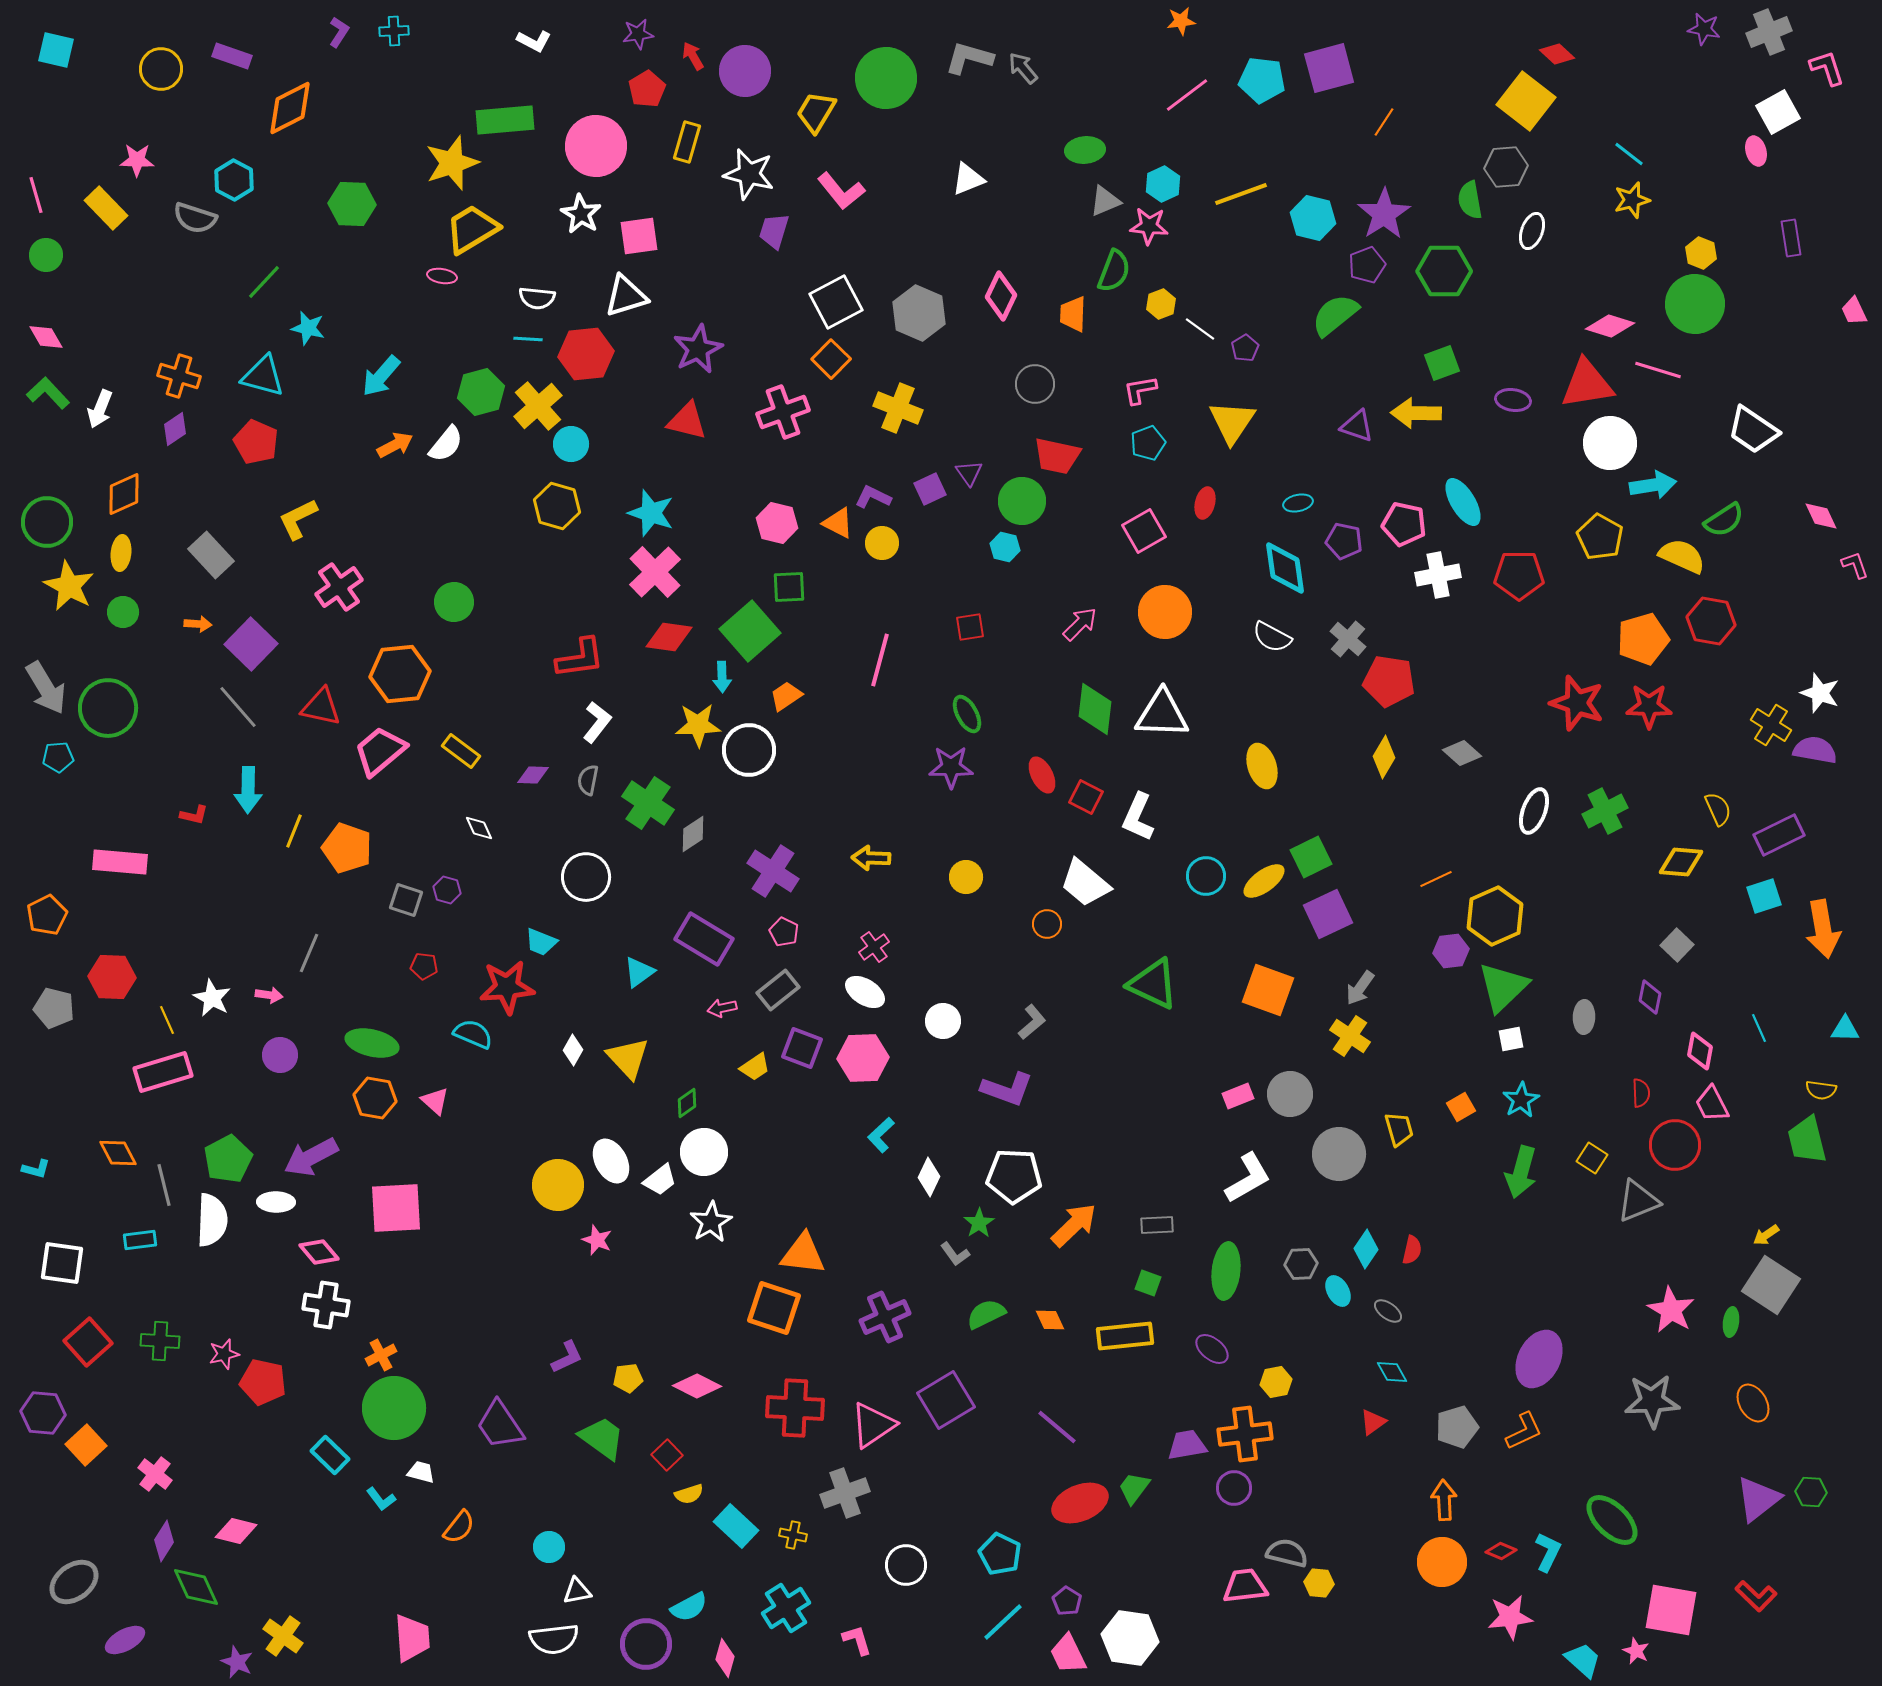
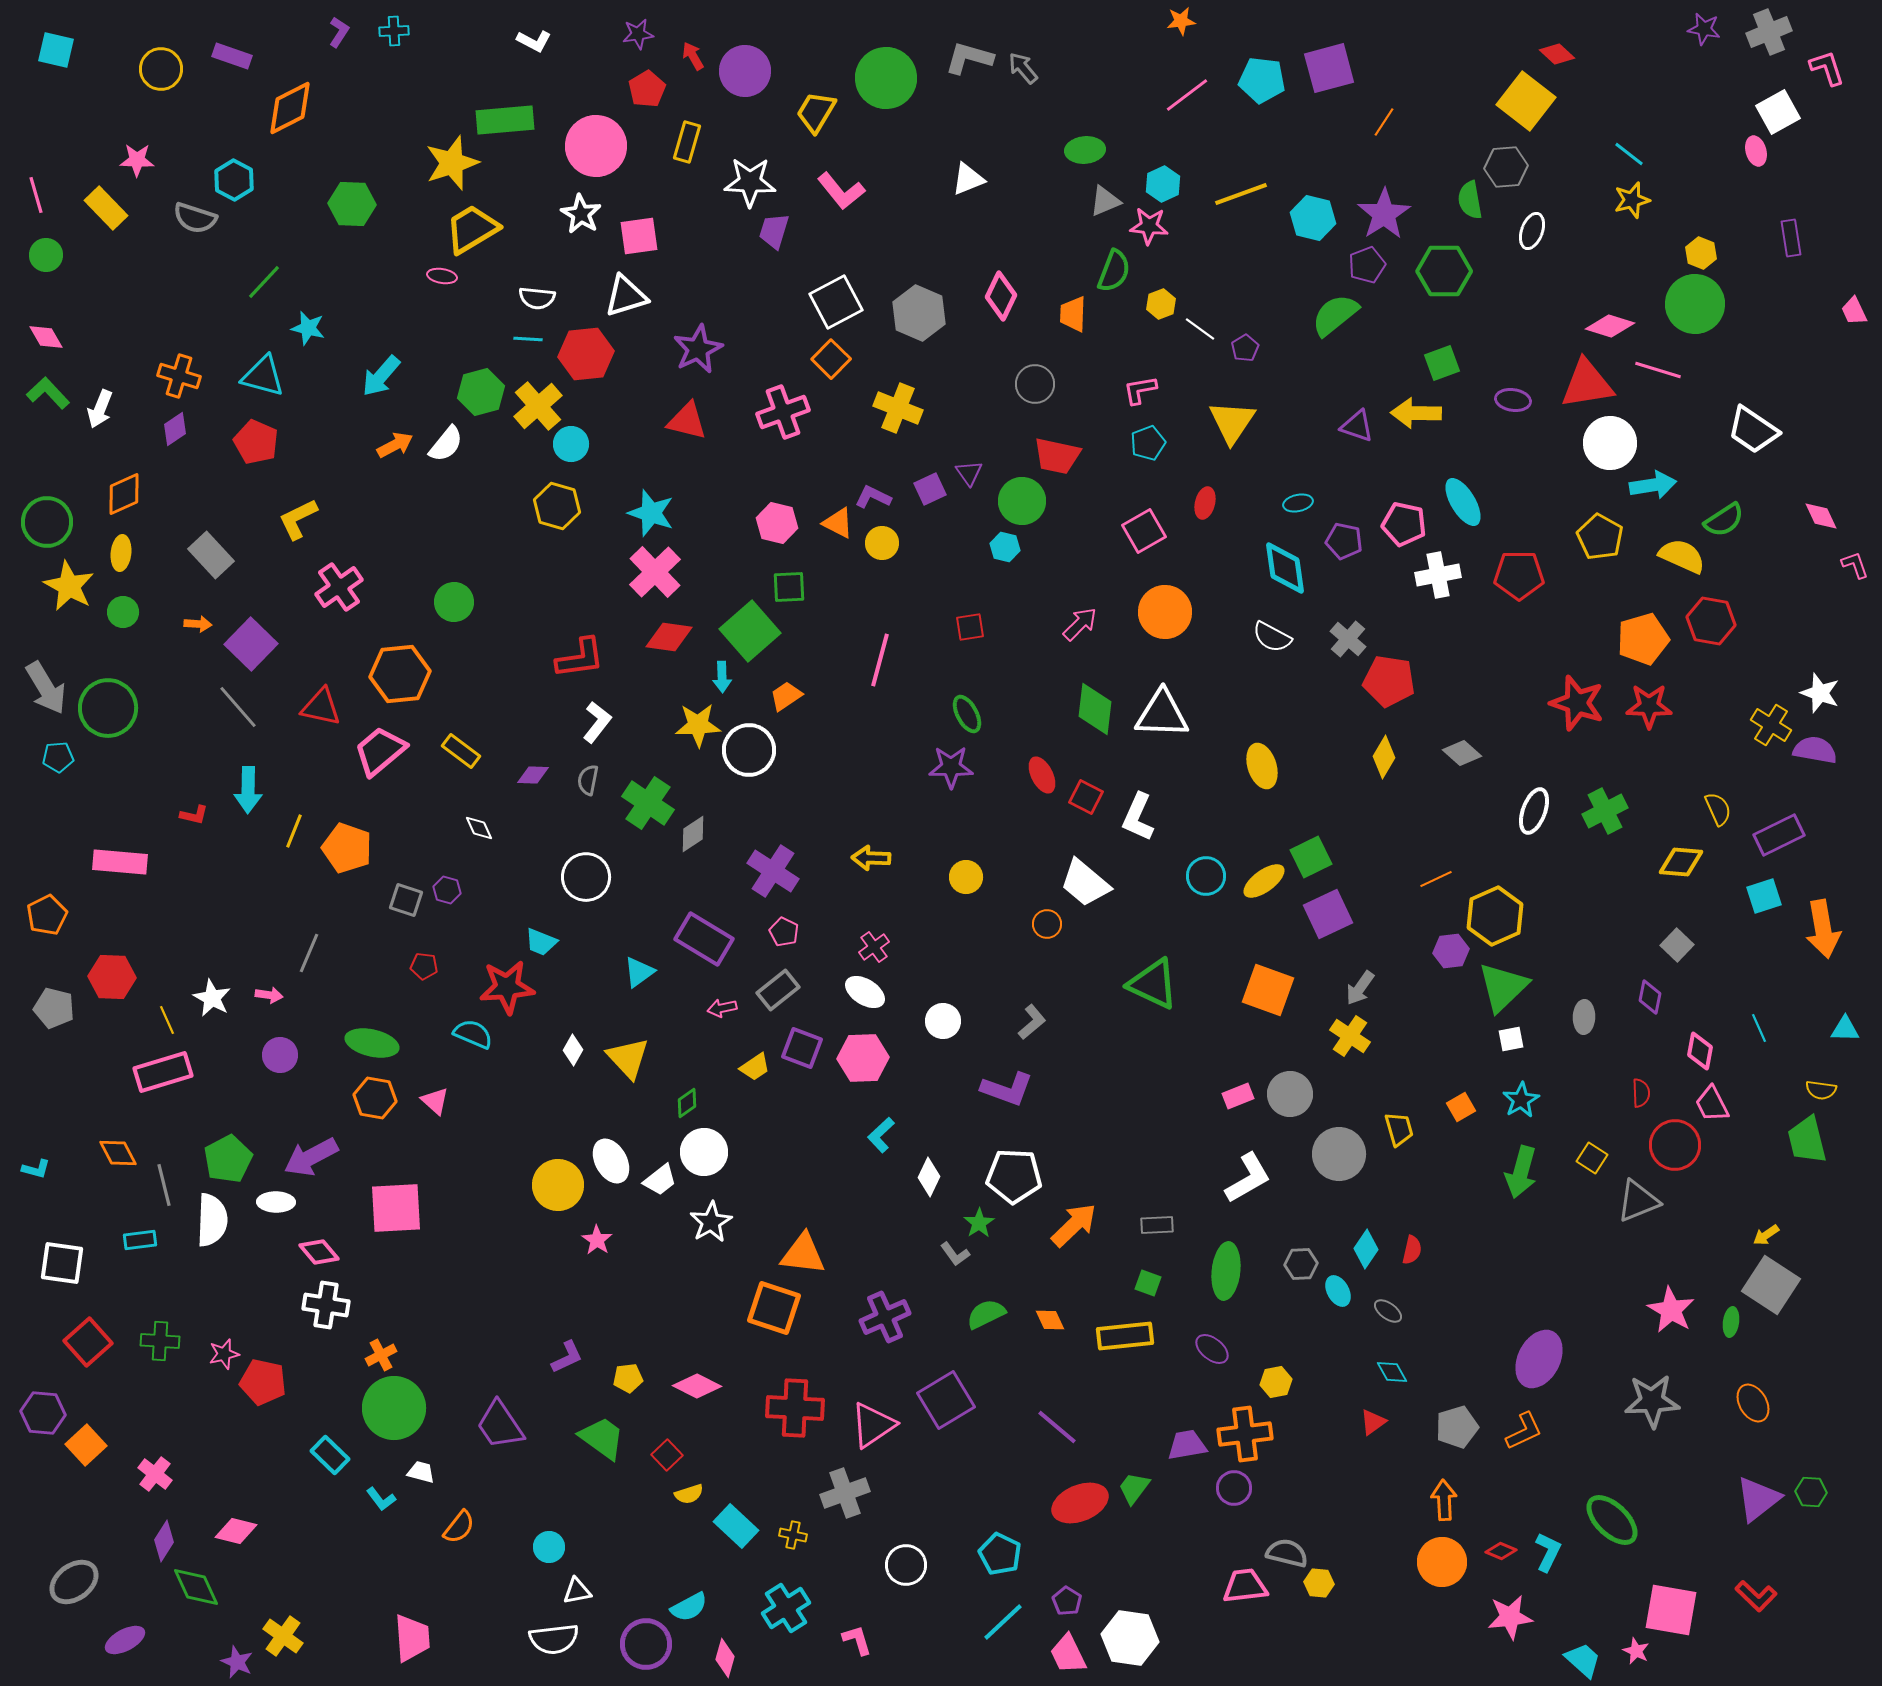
white star at (749, 174): moved 1 px right, 8 px down; rotated 12 degrees counterclockwise
pink star at (597, 1240): rotated 12 degrees clockwise
